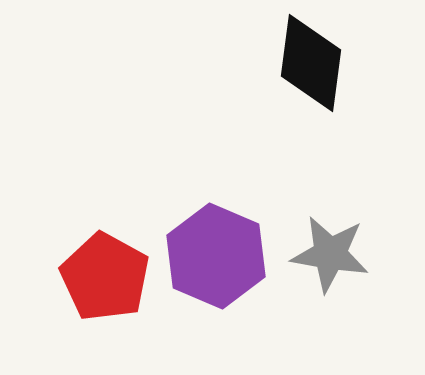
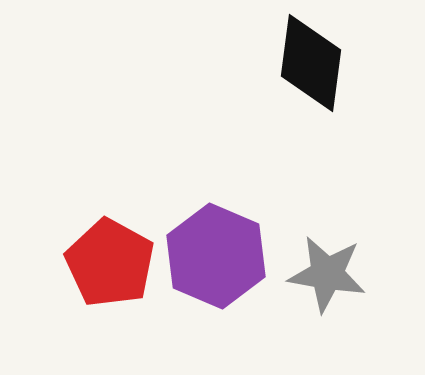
gray star: moved 3 px left, 20 px down
red pentagon: moved 5 px right, 14 px up
